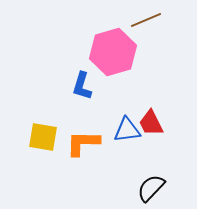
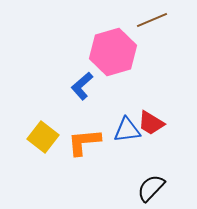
brown line: moved 6 px right
blue L-shape: rotated 32 degrees clockwise
red trapezoid: rotated 32 degrees counterclockwise
yellow square: rotated 28 degrees clockwise
orange L-shape: moved 1 px right, 1 px up; rotated 6 degrees counterclockwise
